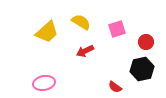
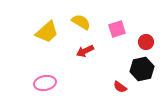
pink ellipse: moved 1 px right
red semicircle: moved 5 px right
